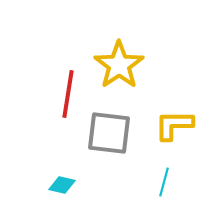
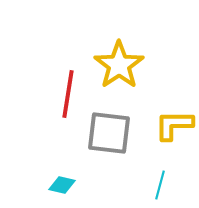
cyan line: moved 4 px left, 3 px down
